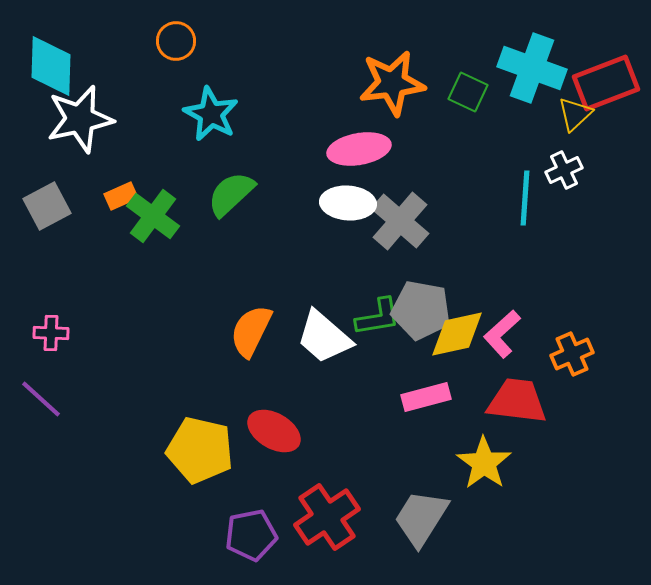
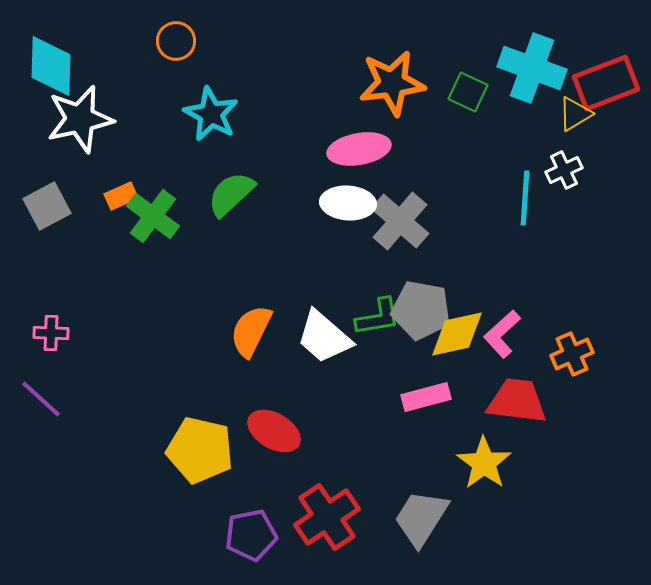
yellow triangle: rotated 12 degrees clockwise
